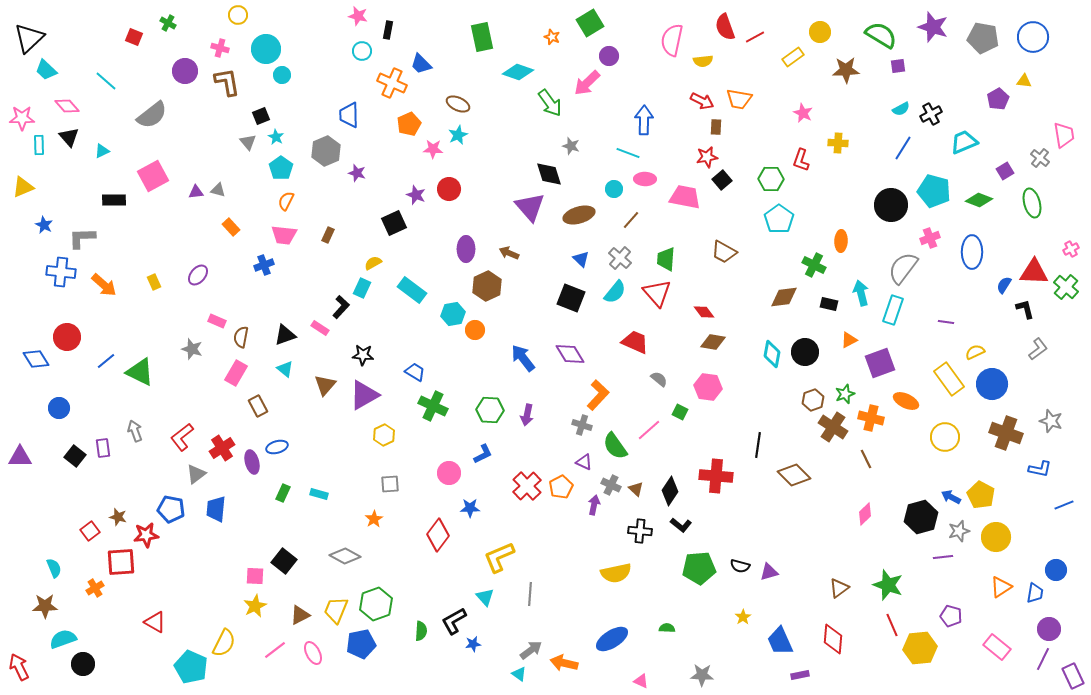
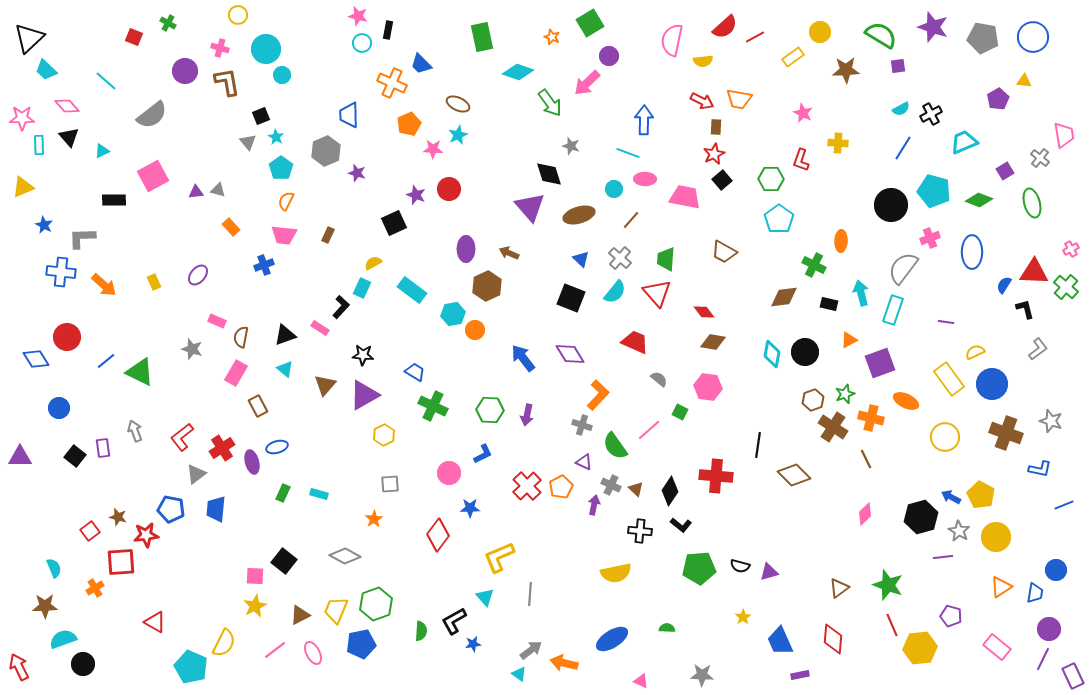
red semicircle at (725, 27): rotated 112 degrees counterclockwise
cyan circle at (362, 51): moved 8 px up
red star at (707, 157): moved 7 px right, 3 px up; rotated 15 degrees counterclockwise
gray star at (959, 531): rotated 25 degrees counterclockwise
